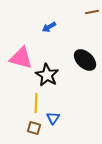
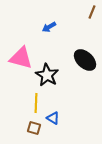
brown line: rotated 56 degrees counterclockwise
blue triangle: rotated 32 degrees counterclockwise
